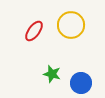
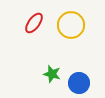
red ellipse: moved 8 px up
blue circle: moved 2 px left
